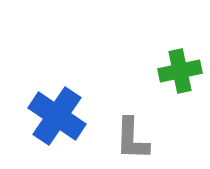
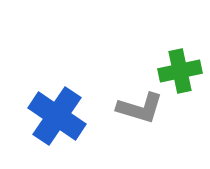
gray L-shape: moved 8 px right, 31 px up; rotated 75 degrees counterclockwise
